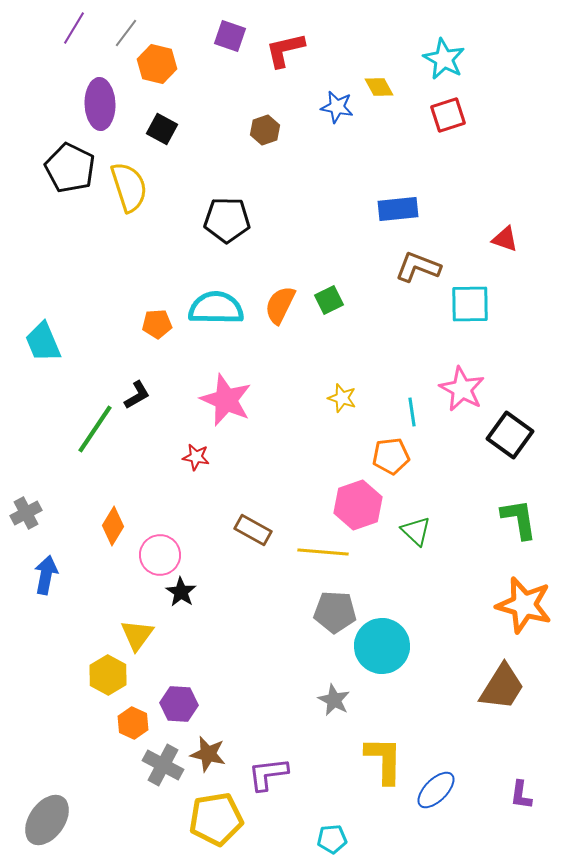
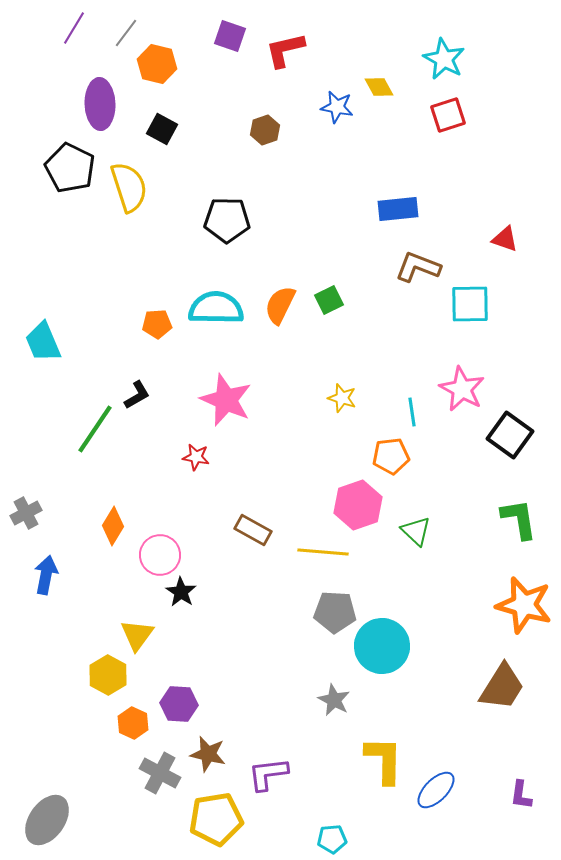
gray cross at (163, 765): moved 3 px left, 8 px down
